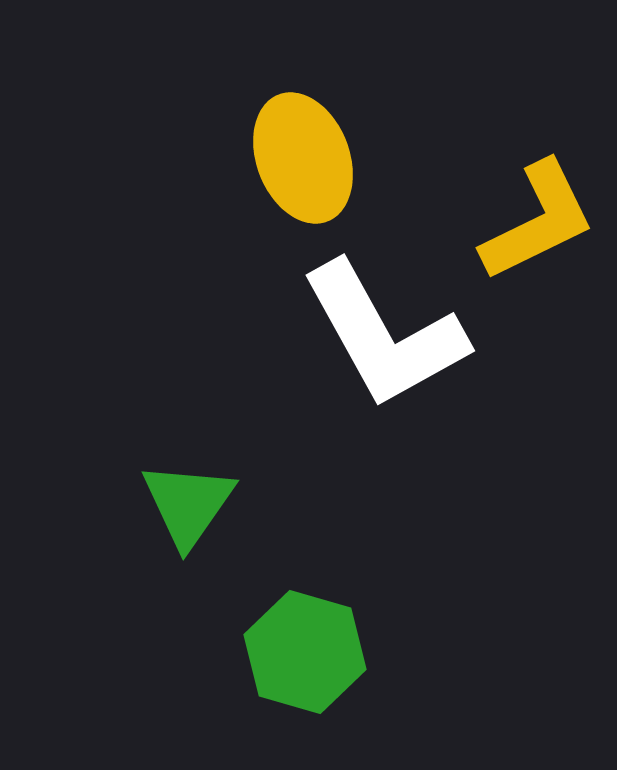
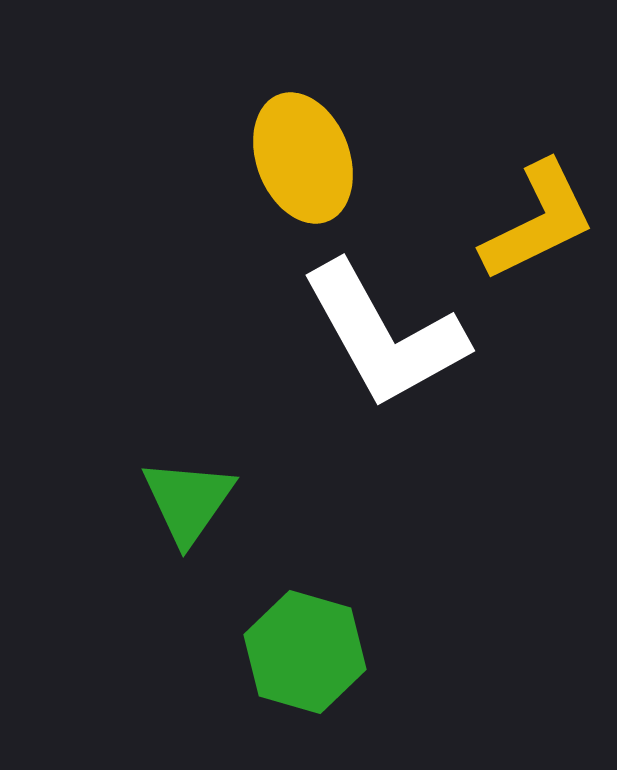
green triangle: moved 3 px up
